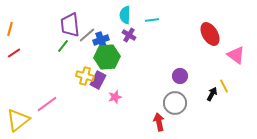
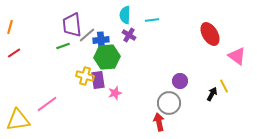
purple trapezoid: moved 2 px right
orange line: moved 2 px up
blue cross: rotated 14 degrees clockwise
green line: rotated 32 degrees clockwise
pink triangle: moved 1 px right, 1 px down
purple circle: moved 5 px down
purple rectangle: rotated 36 degrees counterclockwise
pink star: moved 4 px up
gray circle: moved 6 px left
yellow triangle: rotated 30 degrees clockwise
